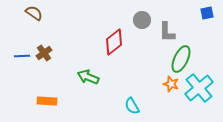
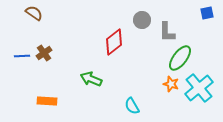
green ellipse: moved 1 px left, 1 px up; rotated 12 degrees clockwise
green arrow: moved 3 px right, 2 px down
